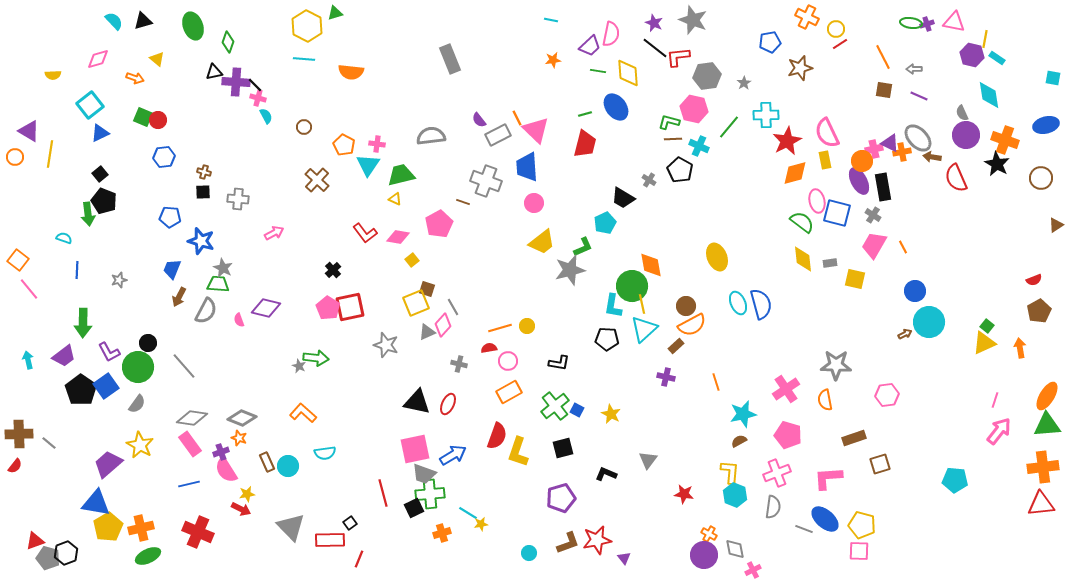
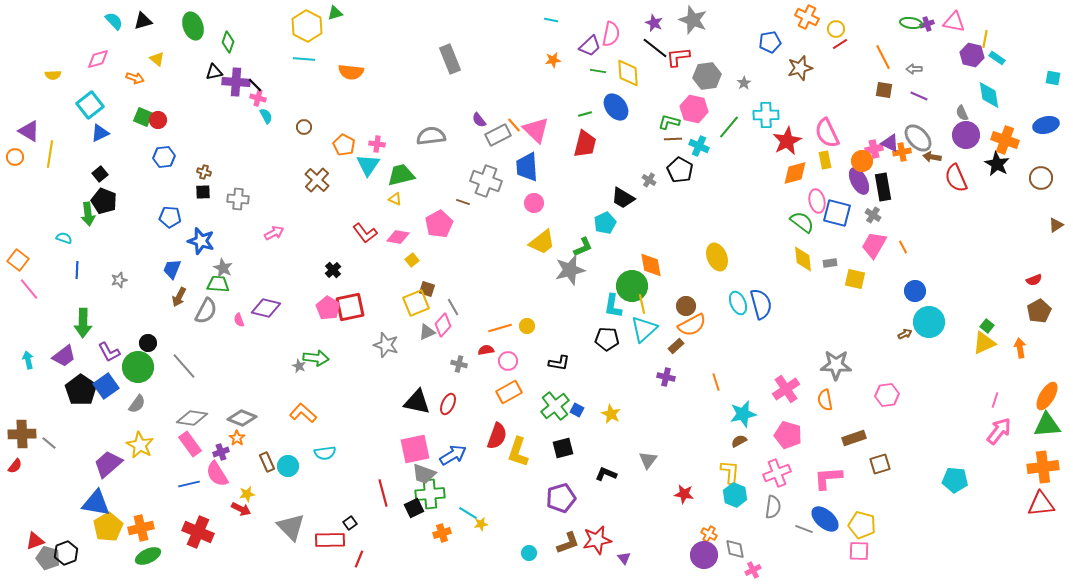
orange line at (517, 118): moved 3 px left, 7 px down; rotated 14 degrees counterclockwise
red semicircle at (489, 348): moved 3 px left, 2 px down
brown cross at (19, 434): moved 3 px right
orange star at (239, 438): moved 2 px left; rotated 14 degrees clockwise
pink semicircle at (226, 470): moved 9 px left, 4 px down
